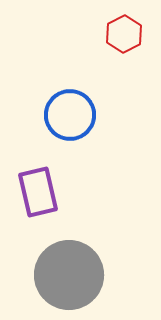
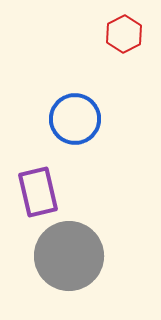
blue circle: moved 5 px right, 4 px down
gray circle: moved 19 px up
